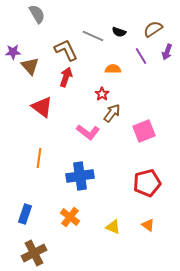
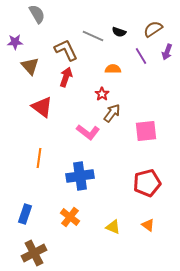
purple star: moved 2 px right, 10 px up
pink square: moved 2 px right; rotated 15 degrees clockwise
